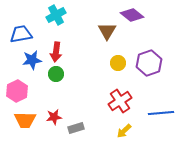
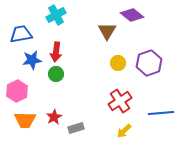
red star: rotated 21 degrees counterclockwise
